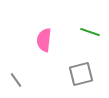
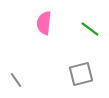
green line: moved 3 px up; rotated 18 degrees clockwise
pink semicircle: moved 17 px up
